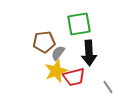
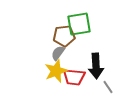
brown pentagon: moved 20 px right, 6 px up
black arrow: moved 7 px right, 13 px down
red trapezoid: rotated 20 degrees clockwise
